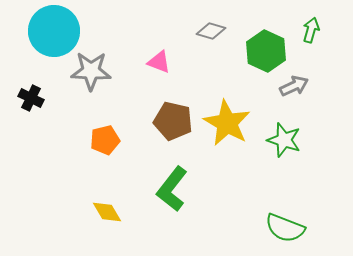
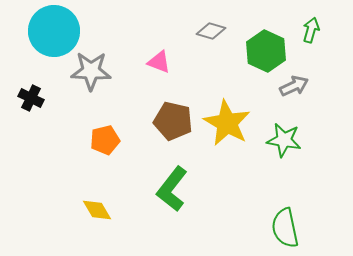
green star: rotated 8 degrees counterclockwise
yellow diamond: moved 10 px left, 2 px up
green semicircle: rotated 57 degrees clockwise
